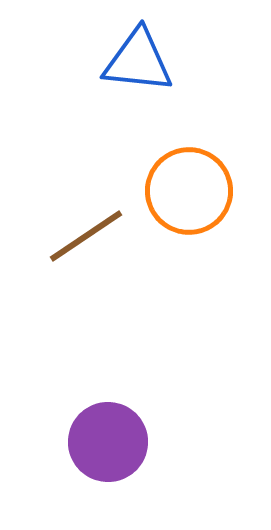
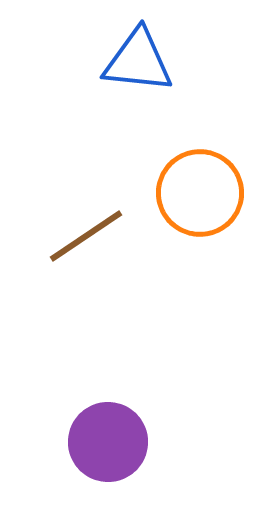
orange circle: moved 11 px right, 2 px down
